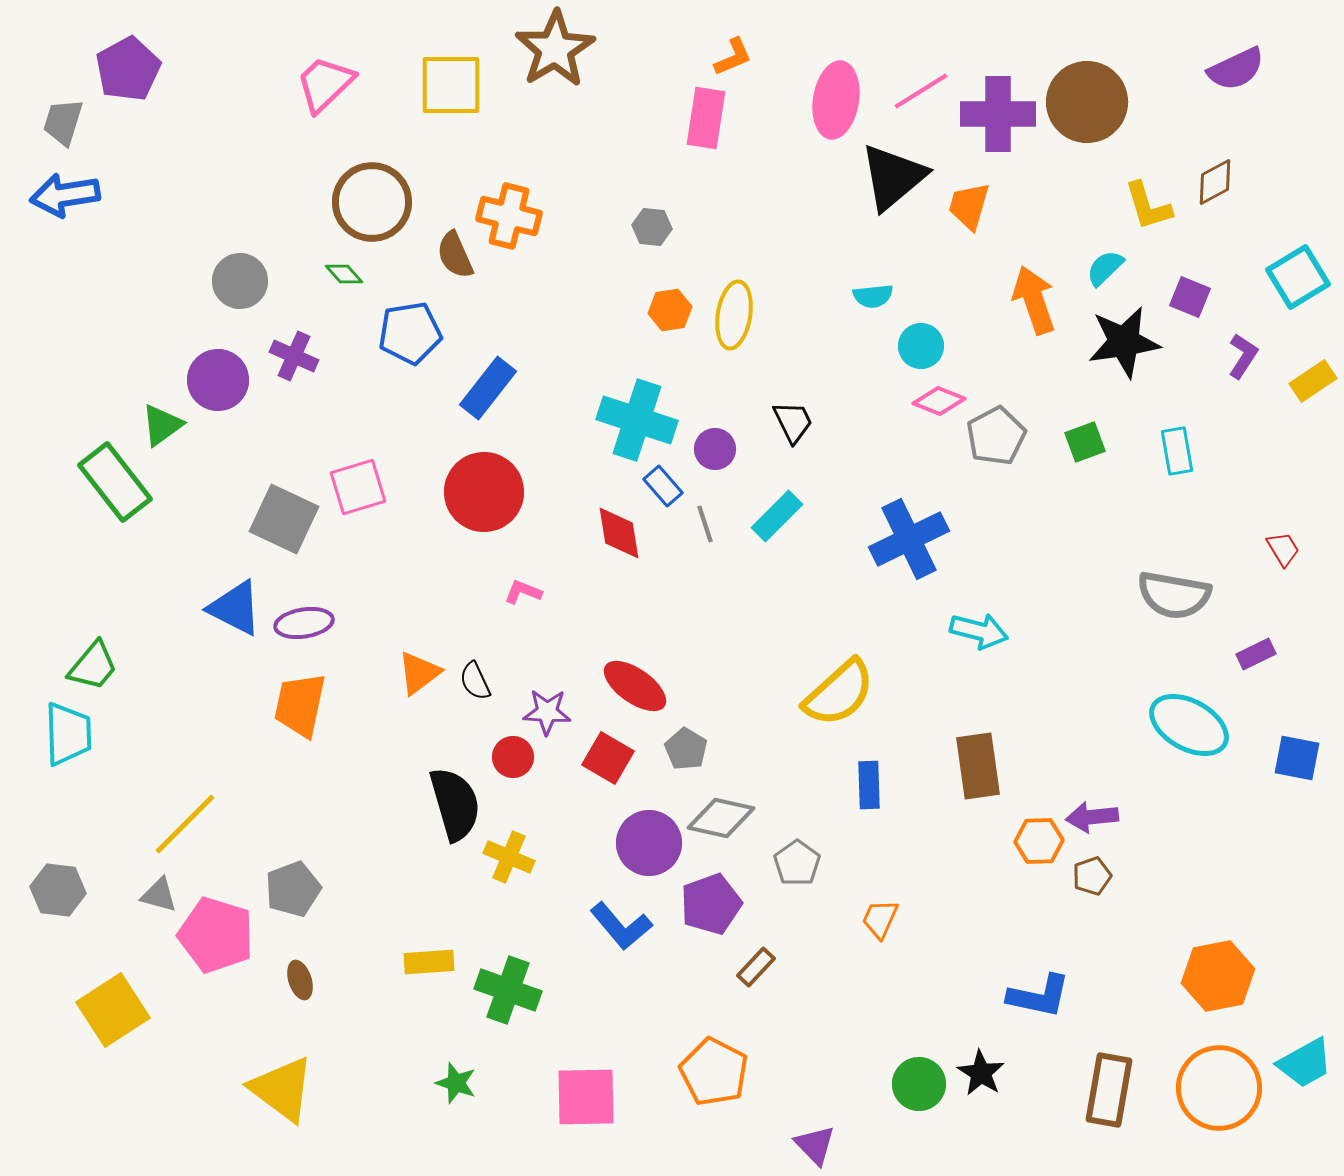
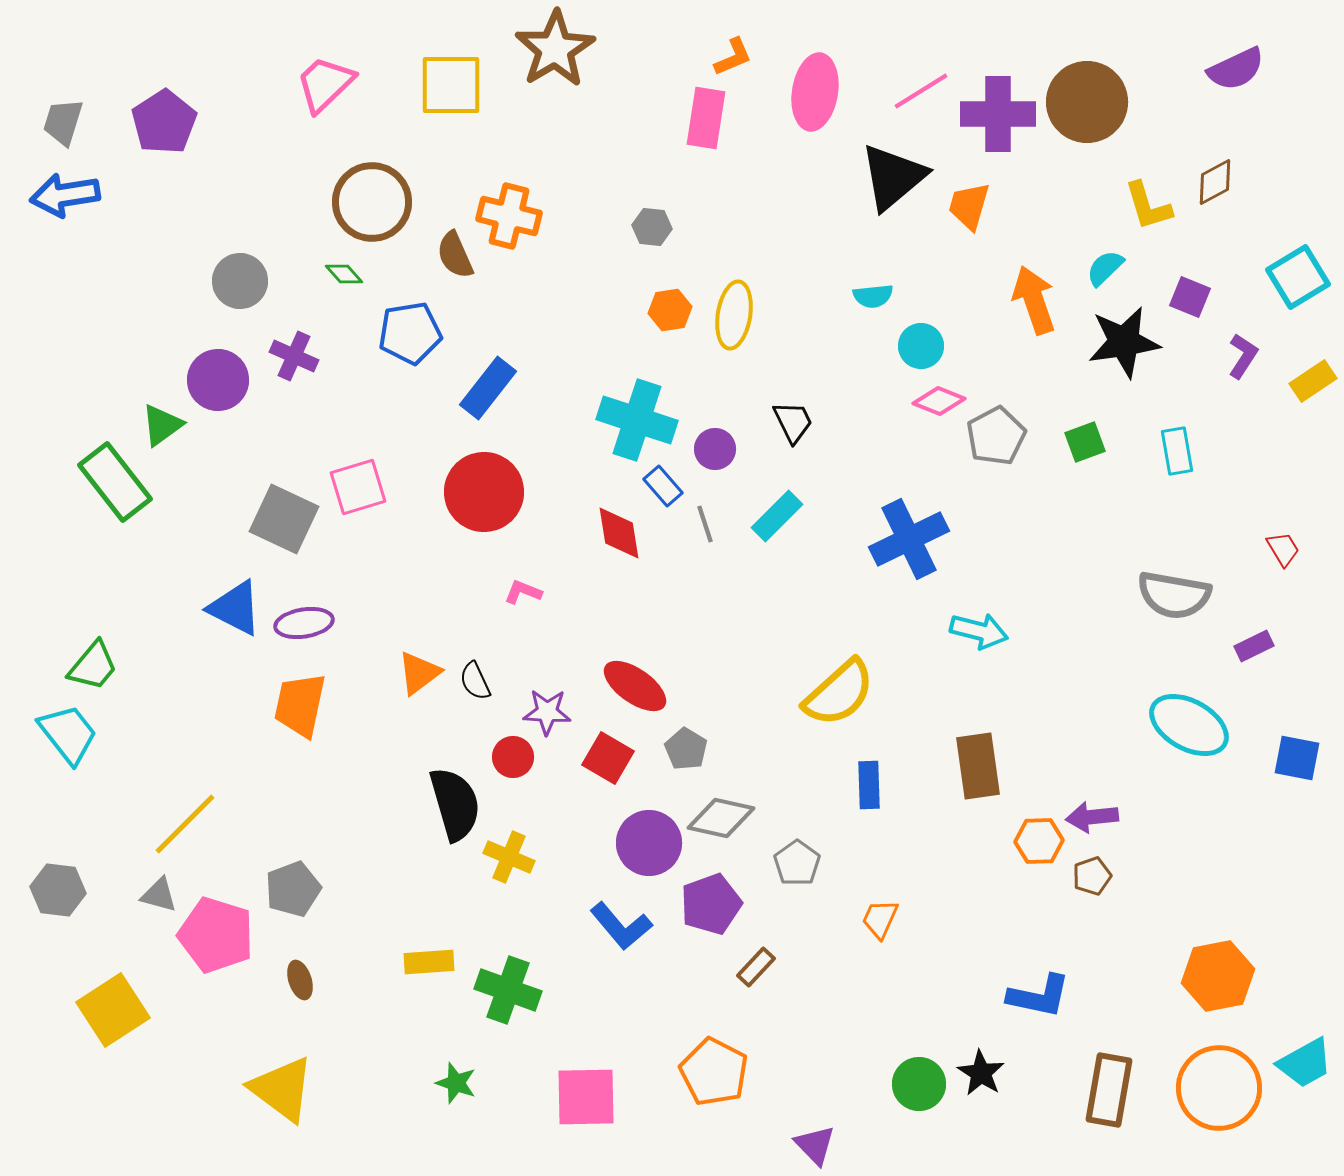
purple pentagon at (128, 69): moved 36 px right, 53 px down; rotated 4 degrees counterclockwise
pink ellipse at (836, 100): moved 21 px left, 8 px up
purple rectangle at (1256, 654): moved 2 px left, 8 px up
cyan trapezoid at (68, 734): rotated 36 degrees counterclockwise
